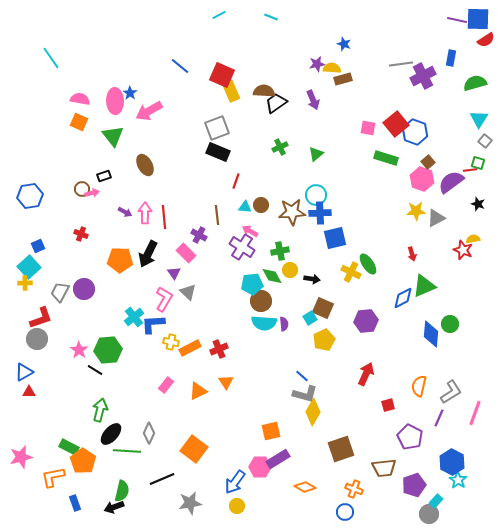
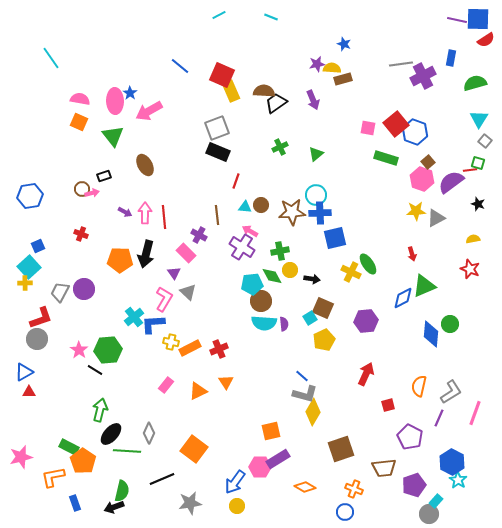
red star at (463, 250): moved 7 px right, 19 px down
black arrow at (148, 254): moved 2 px left; rotated 12 degrees counterclockwise
